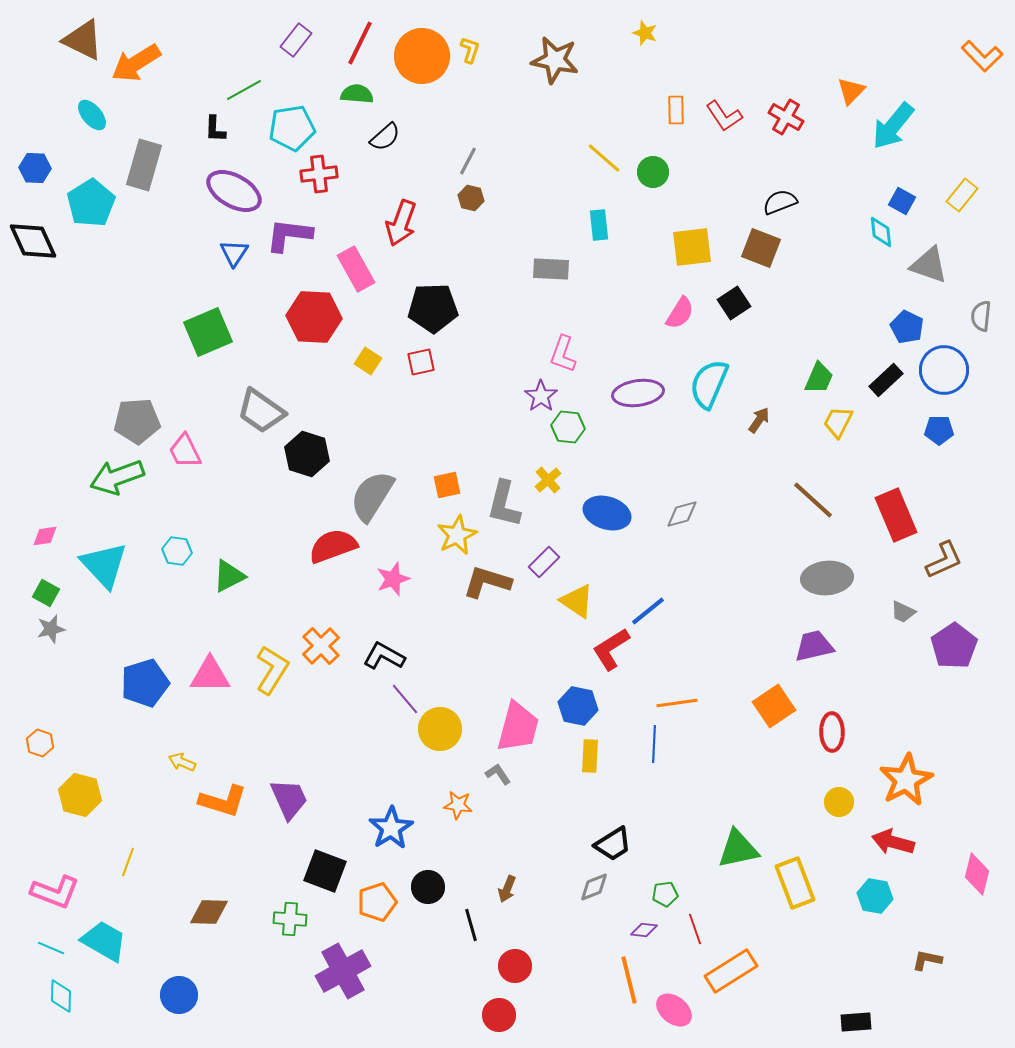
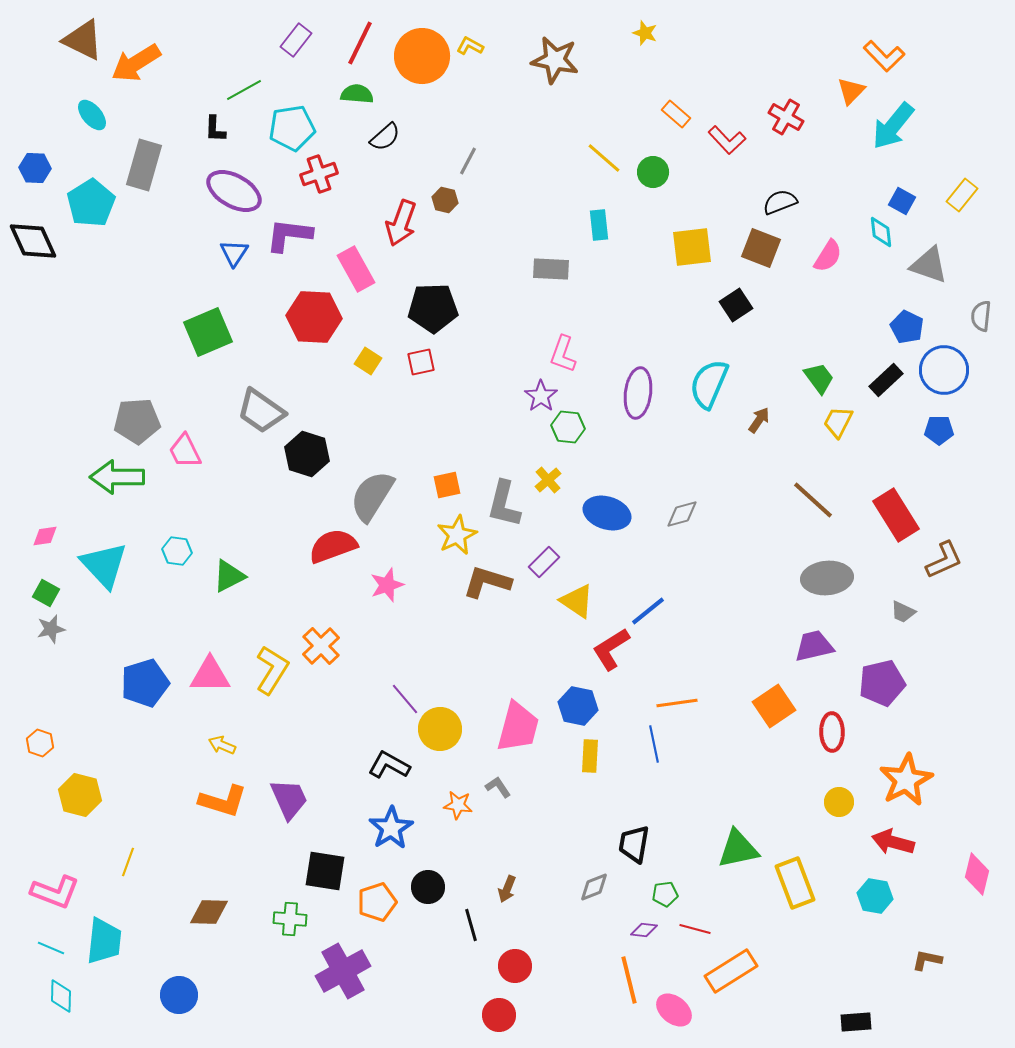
yellow L-shape at (470, 50): moved 4 px up; rotated 80 degrees counterclockwise
orange L-shape at (982, 56): moved 98 px left
orange rectangle at (676, 110): moved 4 px down; rotated 48 degrees counterclockwise
red L-shape at (724, 116): moved 3 px right, 24 px down; rotated 9 degrees counterclockwise
red cross at (319, 174): rotated 12 degrees counterclockwise
brown hexagon at (471, 198): moved 26 px left, 2 px down
black square at (734, 303): moved 2 px right, 2 px down
pink semicircle at (680, 313): moved 148 px right, 57 px up
green trapezoid at (819, 378): rotated 60 degrees counterclockwise
purple ellipse at (638, 393): rotated 75 degrees counterclockwise
green arrow at (117, 477): rotated 20 degrees clockwise
red rectangle at (896, 515): rotated 9 degrees counterclockwise
pink star at (393, 579): moved 6 px left, 6 px down
purple pentagon at (954, 646): moved 72 px left, 37 px down; rotated 21 degrees clockwise
black L-shape at (384, 656): moved 5 px right, 109 px down
blue line at (654, 744): rotated 15 degrees counterclockwise
yellow arrow at (182, 762): moved 40 px right, 17 px up
gray L-shape at (498, 774): moved 13 px down
black trapezoid at (613, 844): moved 21 px right; rotated 132 degrees clockwise
black square at (325, 871): rotated 12 degrees counterclockwise
red line at (695, 929): rotated 56 degrees counterclockwise
cyan trapezoid at (104, 941): rotated 66 degrees clockwise
